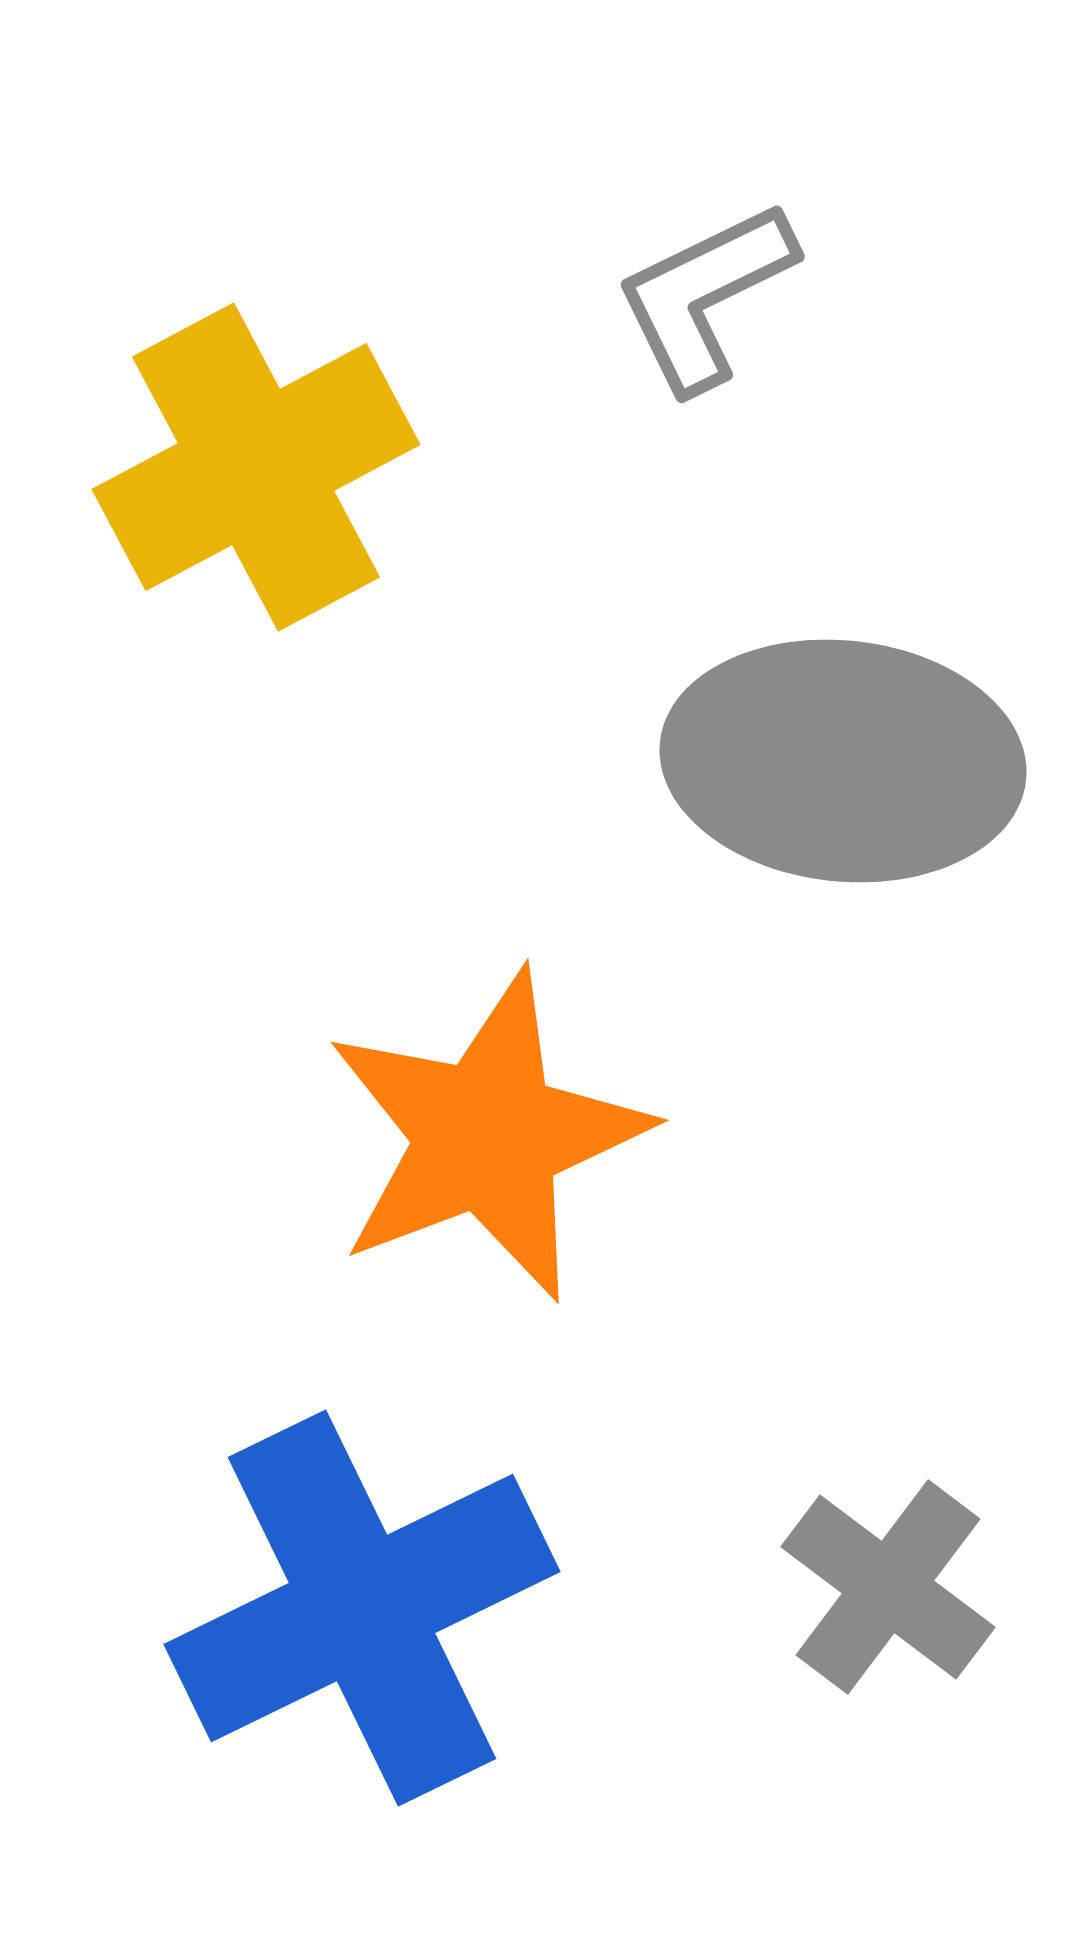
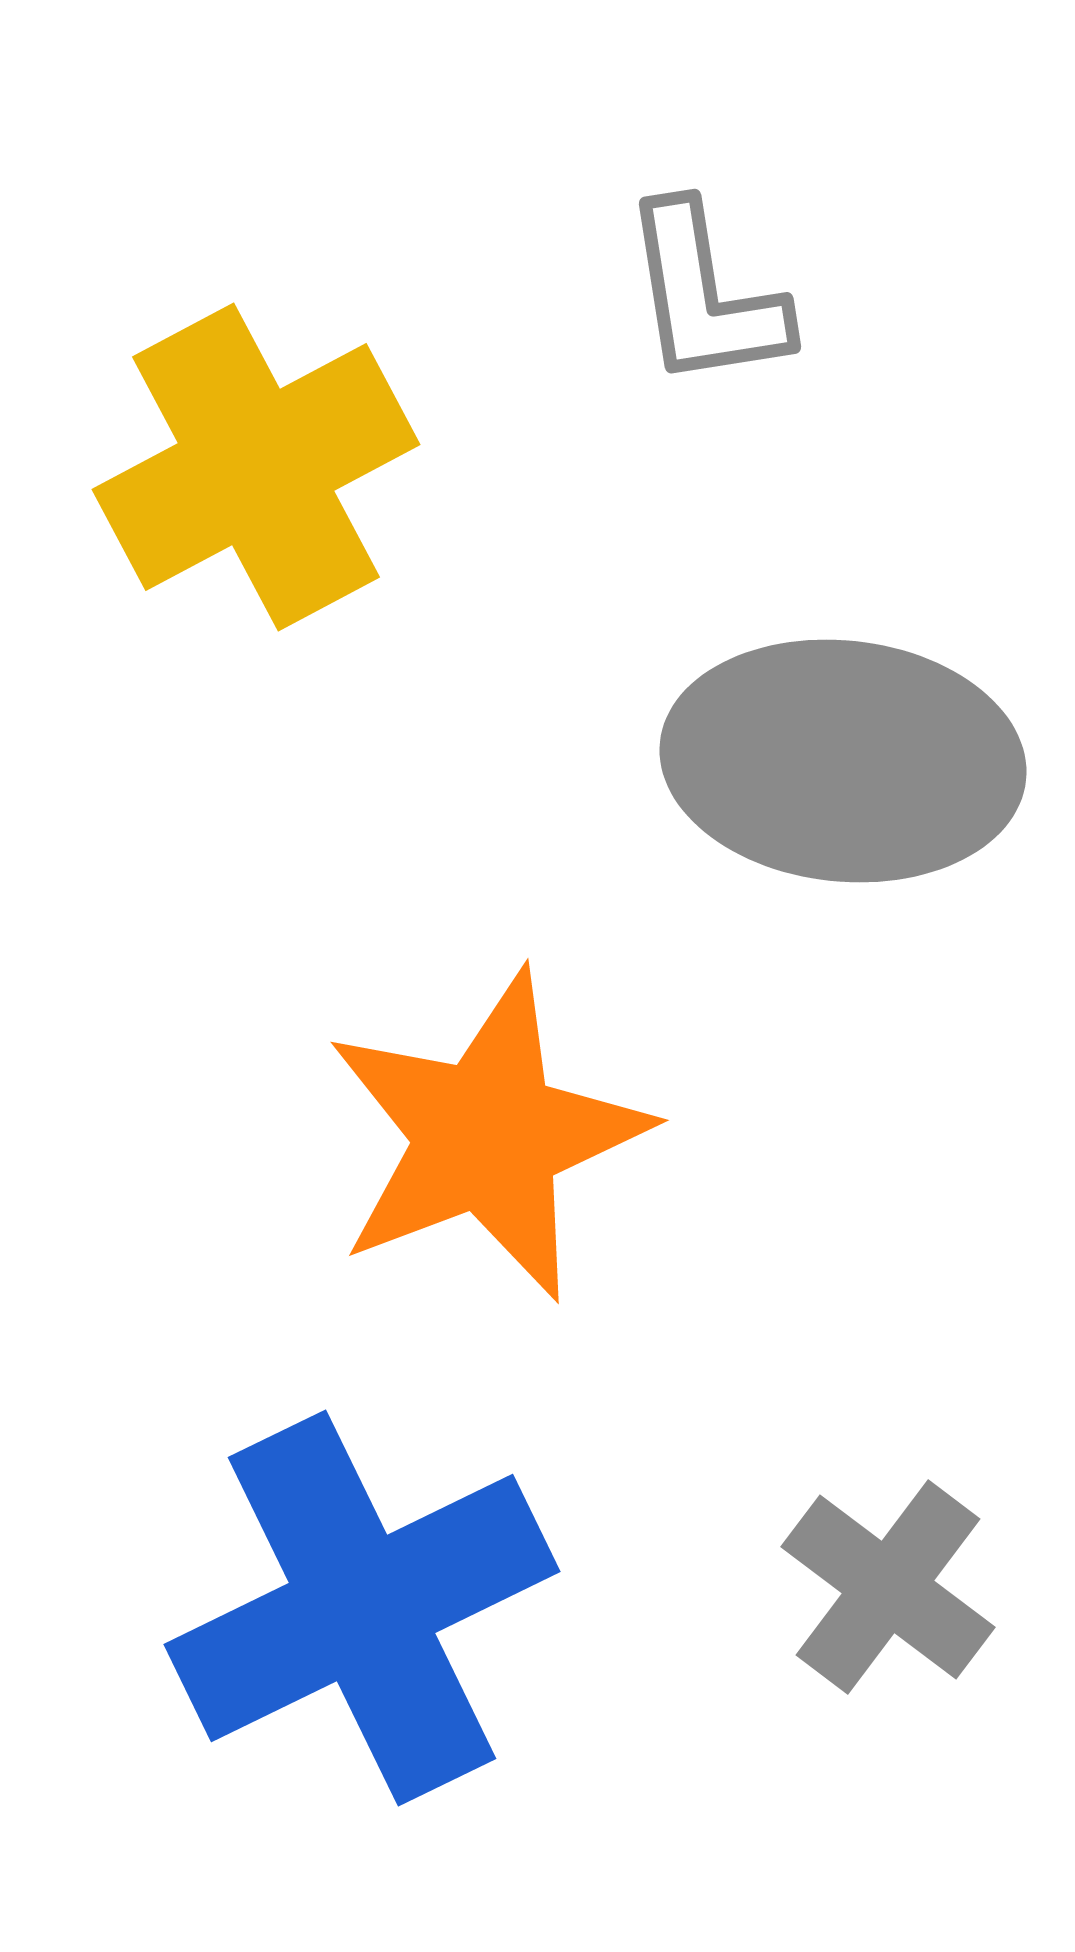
gray L-shape: rotated 73 degrees counterclockwise
